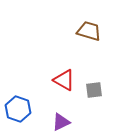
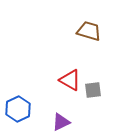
red triangle: moved 6 px right
gray square: moved 1 px left
blue hexagon: rotated 15 degrees clockwise
